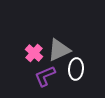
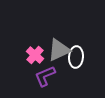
pink cross: moved 1 px right, 2 px down
white ellipse: moved 12 px up
